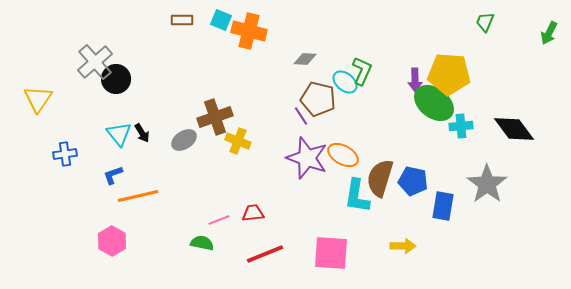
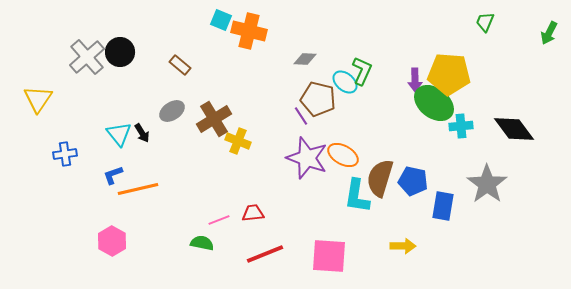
brown rectangle: moved 2 px left, 45 px down; rotated 40 degrees clockwise
gray cross: moved 8 px left, 5 px up
black circle: moved 4 px right, 27 px up
brown cross: moved 1 px left, 2 px down; rotated 12 degrees counterclockwise
gray ellipse: moved 12 px left, 29 px up
orange line: moved 7 px up
pink square: moved 2 px left, 3 px down
